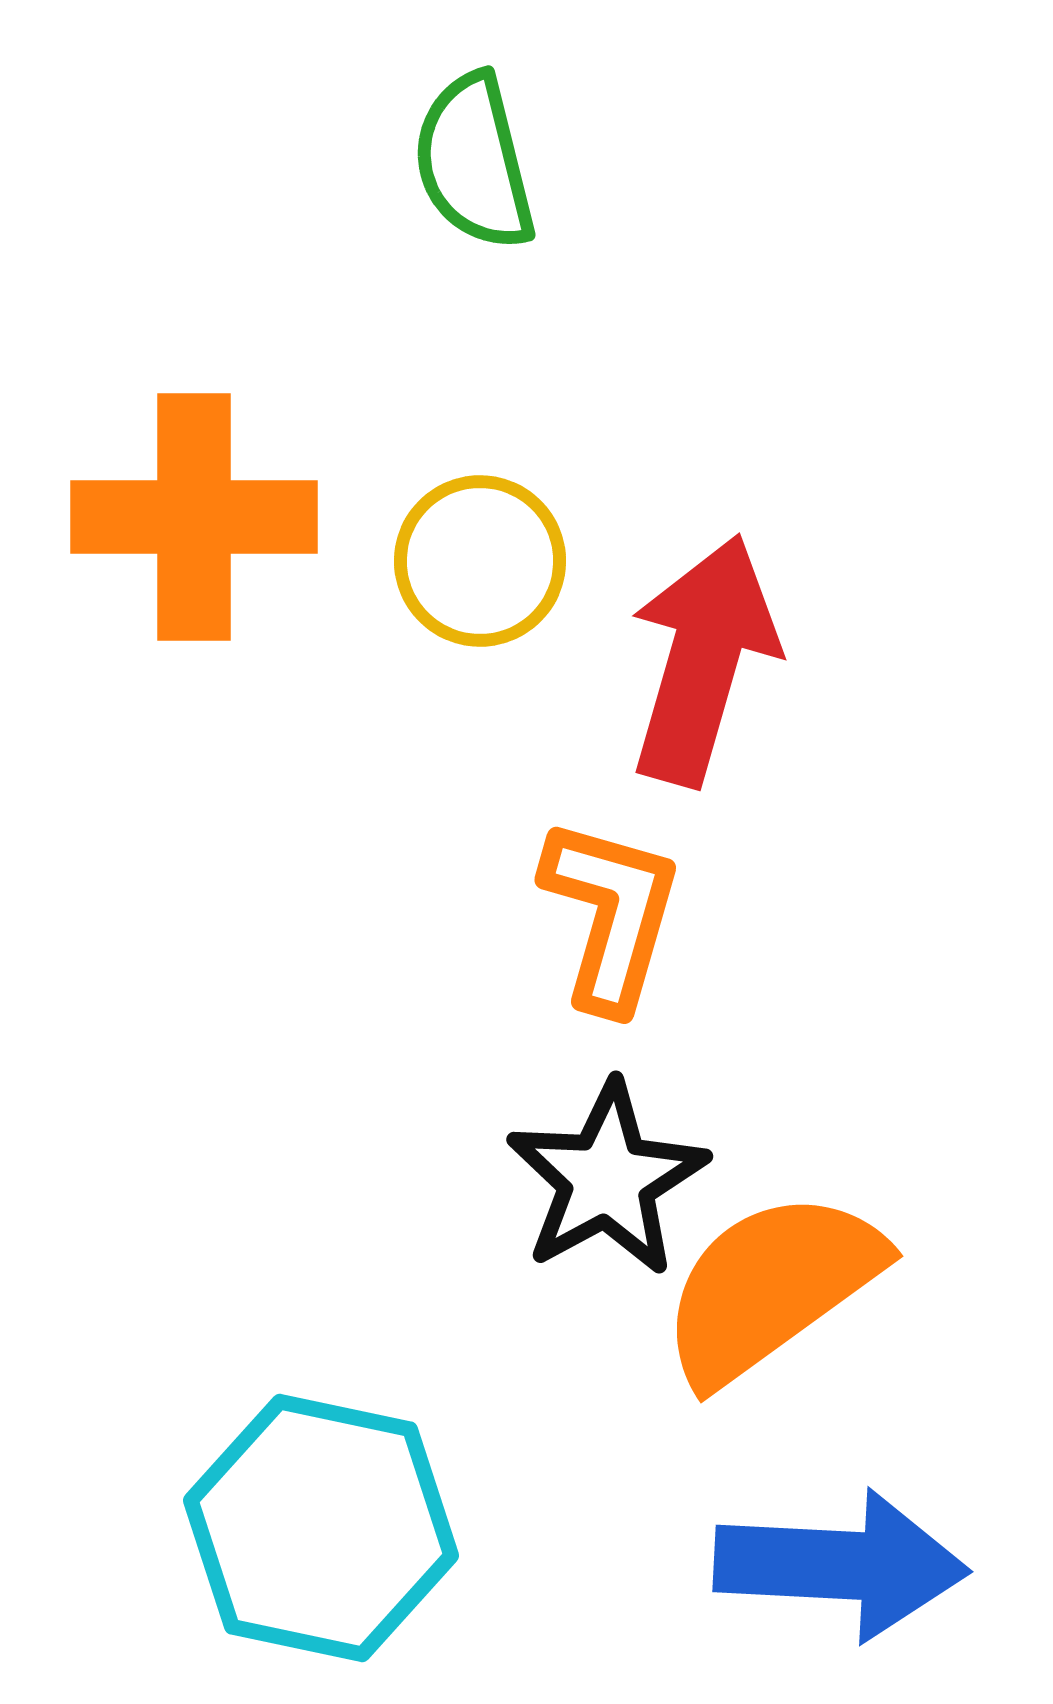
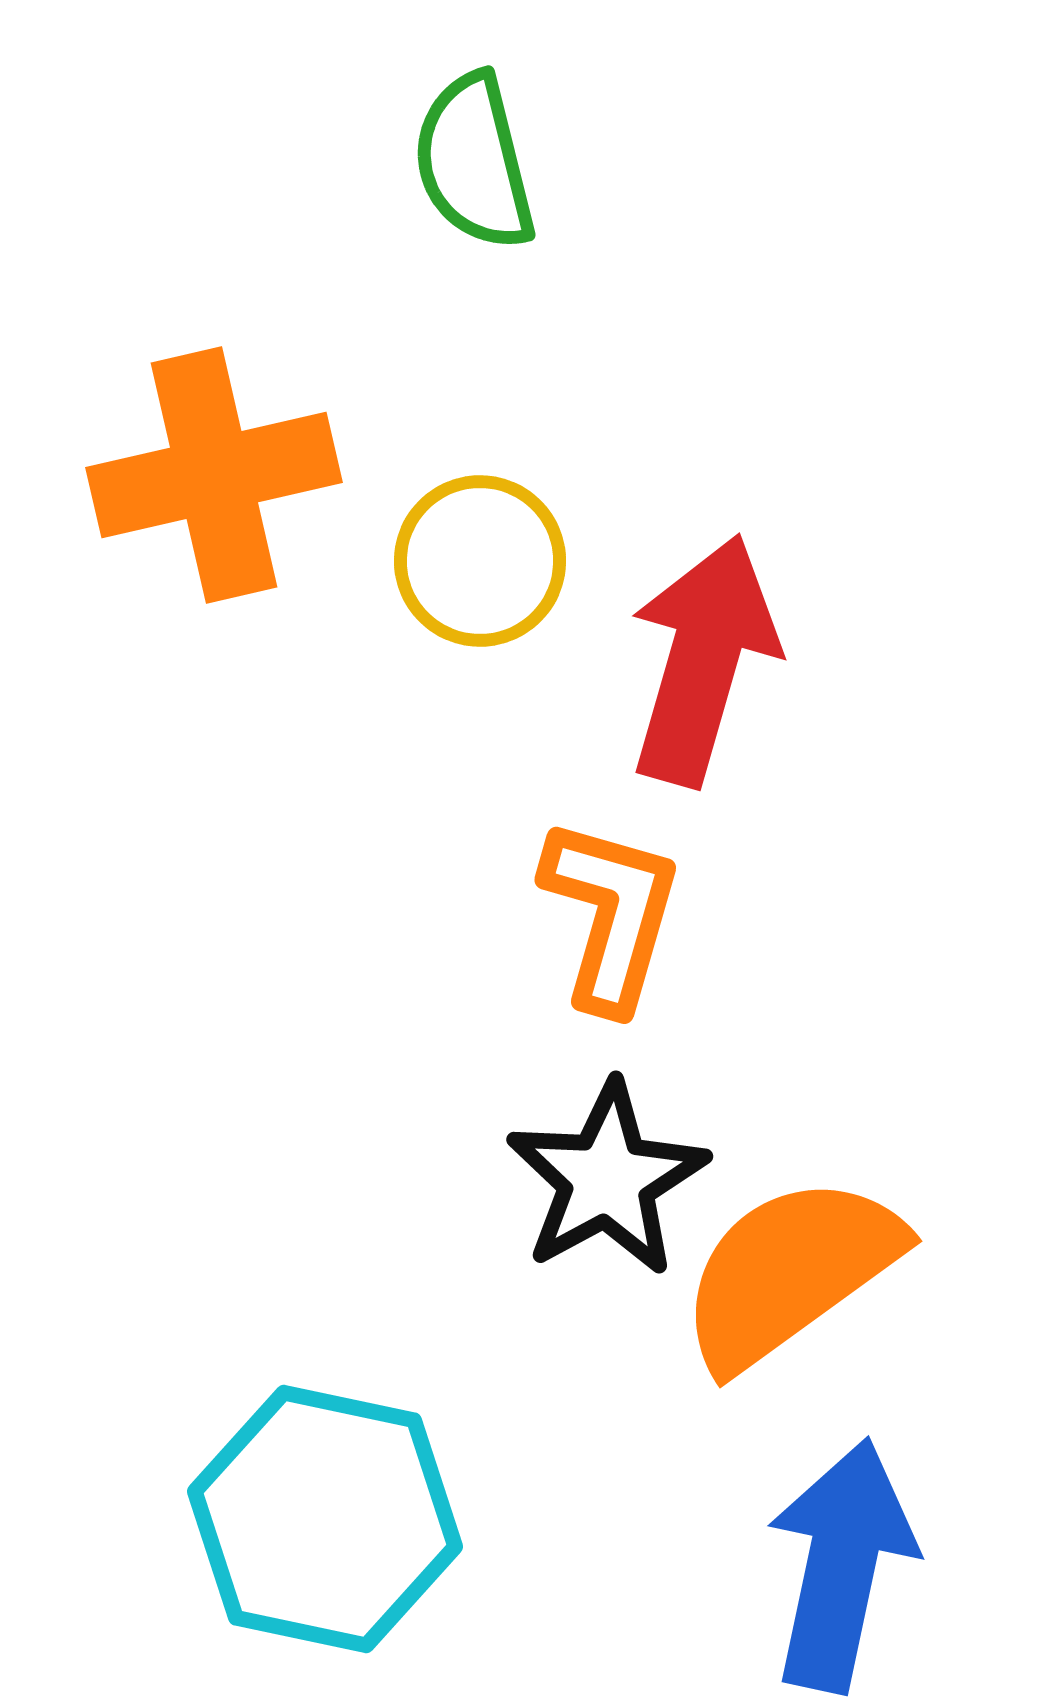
orange cross: moved 20 px right, 42 px up; rotated 13 degrees counterclockwise
orange semicircle: moved 19 px right, 15 px up
cyan hexagon: moved 4 px right, 9 px up
blue arrow: rotated 81 degrees counterclockwise
